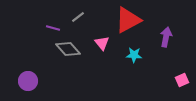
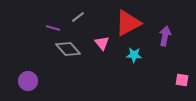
red triangle: moved 3 px down
purple arrow: moved 1 px left, 1 px up
pink square: rotated 32 degrees clockwise
